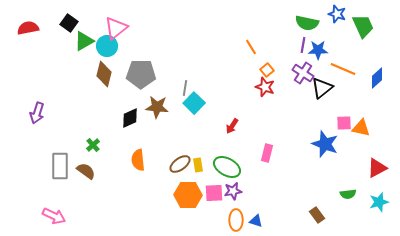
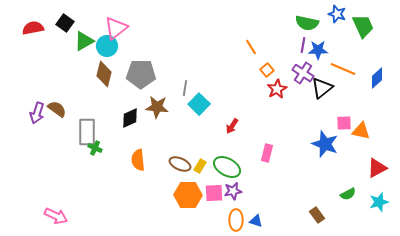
black square at (69, 23): moved 4 px left
red semicircle at (28, 28): moved 5 px right
red star at (265, 87): moved 12 px right, 2 px down; rotated 24 degrees clockwise
cyan square at (194, 103): moved 5 px right, 1 px down
orange triangle at (361, 128): moved 3 px down
green cross at (93, 145): moved 2 px right, 3 px down; rotated 24 degrees counterclockwise
brown ellipse at (180, 164): rotated 60 degrees clockwise
yellow rectangle at (198, 165): moved 2 px right, 1 px down; rotated 40 degrees clockwise
gray rectangle at (60, 166): moved 27 px right, 34 px up
brown semicircle at (86, 171): moved 29 px left, 62 px up
green semicircle at (348, 194): rotated 21 degrees counterclockwise
pink arrow at (54, 216): moved 2 px right
